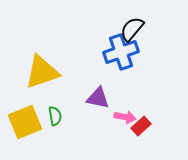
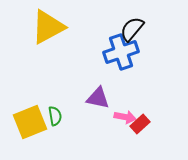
yellow triangle: moved 6 px right, 45 px up; rotated 9 degrees counterclockwise
yellow square: moved 5 px right
red rectangle: moved 1 px left, 2 px up
